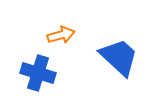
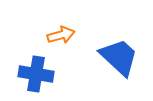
blue cross: moved 2 px left, 1 px down; rotated 8 degrees counterclockwise
